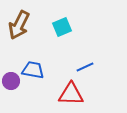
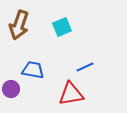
brown arrow: rotated 8 degrees counterclockwise
purple circle: moved 8 px down
red triangle: rotated 12 degrees counterclockwise
